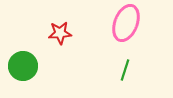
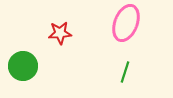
green line: moved 2 px down
